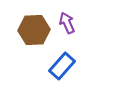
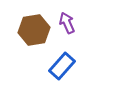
brown hexagon: rotated 8 degrees counterclockwise
